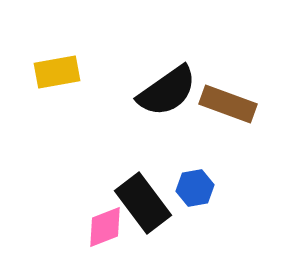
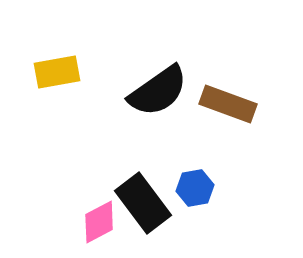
black semicircle: moved 9 px left
pink diamond: moved 6 px left, 5 px up; rotated 6 degrees counterclockwise
